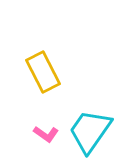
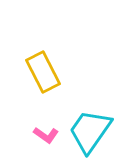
pink L-shape: moved 1 px down
